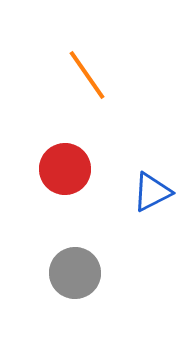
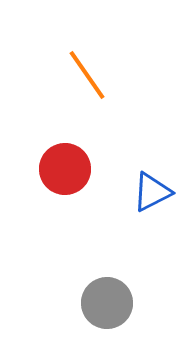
gray circle: moved 32 px right, 30 px down
